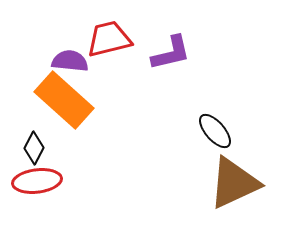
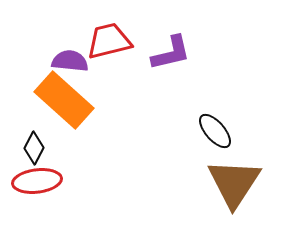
red trapezoid: moved 2 px down
brown triangle: rotated 32 degrees counterclockwise
